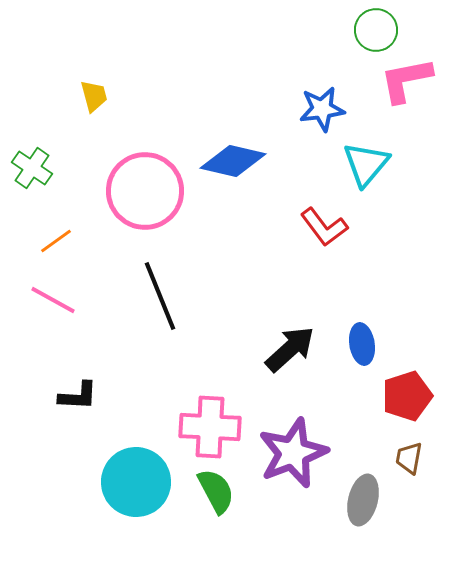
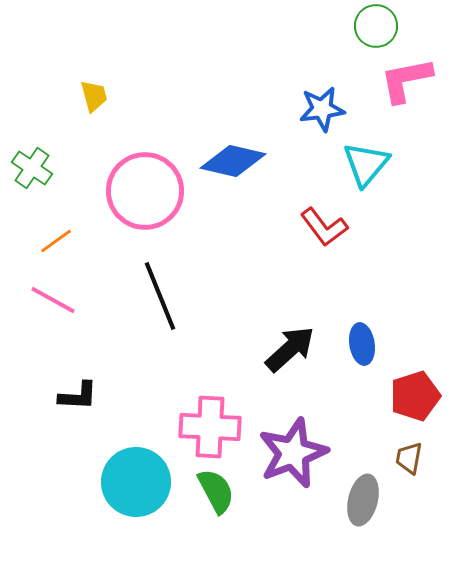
green circle: moved 4 px up
red pentagon: moved 8 px right
